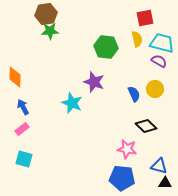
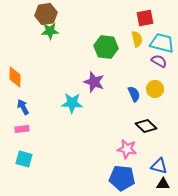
cyan star: rotated 20 degrees counterclockwise
pink rectangle: rotated 32 degrees clockwise
black triangle: moved 2 px left, 1 px down
